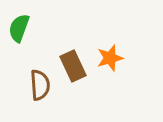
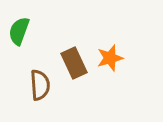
green semicircle: moved 3 px down
brown rectangle: moved 1 px right, 3 px up
